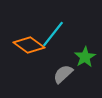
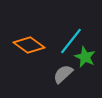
cyan line: moved 18 px right, 7 px down
green star: rotated 15 degrees counterclockwise
